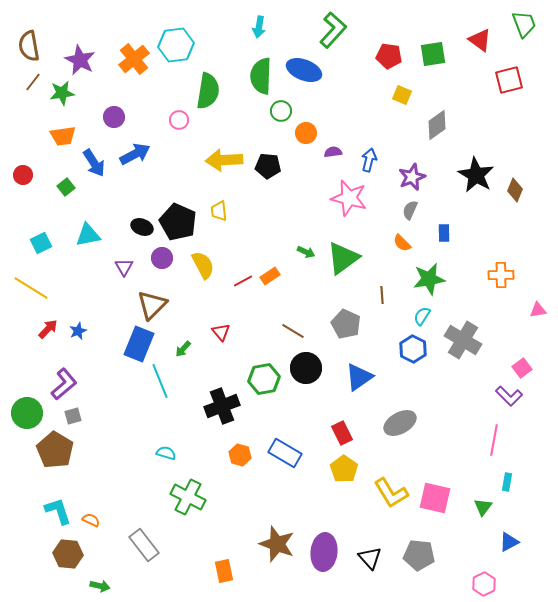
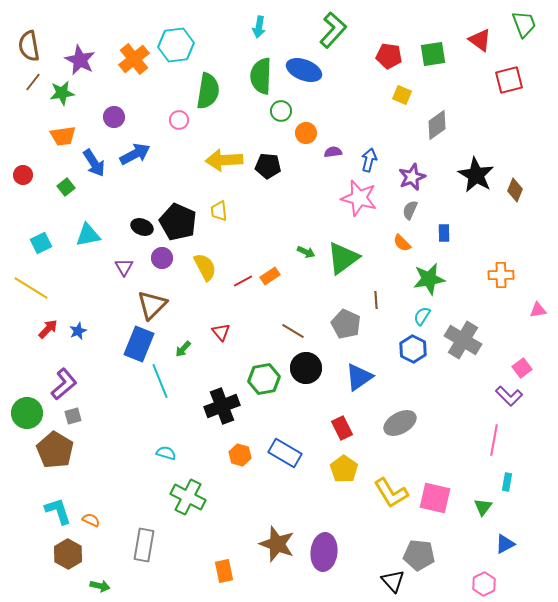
pink star at (349, 198): moved 10 px right
yellow semicircle at (203, 265): moved 2 px right, 2 px down
brown line at (382, 295): moved 6 px left, 5 px down
red rectangle at (342, 433): moved 5 px up
blue triangle at (509, 542): moved 4 px left, 2 px down
gray rectangle at (144, 545): rotated 48 degrees clockwise
brown hexagon at (68, 554): rotated 24 degrees clockwise
black triangle at (370, 558): moved 23 px right, 23 px down
